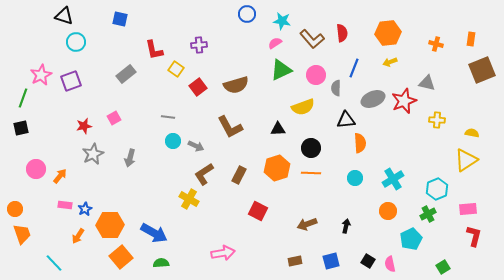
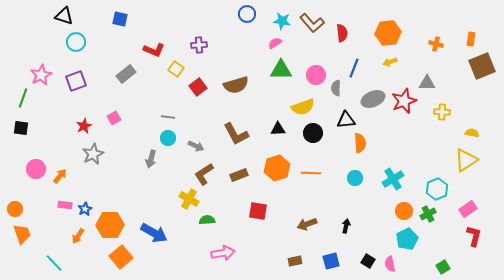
brown L-shape at (312, 39): moved 16 px up
red L-shape at (154, 50): rotated 55 degrees counterclockwise
green triangle at (281, 70): rotated 25 degrees clockwise
brown square at (482, 70): moved 4 px up
purple square at (71, 81): moved 5 px right
gray triangle at (427, 83): rotated 12 degrees counterclockwise
yellow cross at (437, 120): moved 5 px right, 8 px up
red star at (84, 126): rotated 14 degrees counterclockwise
brown L-shape at (230, 127): moved 6 px right, 7 px down
black square at (21, 128): rotated 21 degrees clockwise
cyan circle at (173, 141): moved 5 px left, 3 px up
black circle at (311, 148): moved 2 px right, 15 px up
gray arrow at (130, 158): moved 21 px right, 1 px down
brown rectangle at (239, 175): rotated 42 degrees clockwise
pink rectangle at (468, 209): rotated 30 degrees counterclockwise
red square at (258, 211): rotated 18 degrees counterclockwise
orange circle at (388, 211): moved 16 px right
cyan pentagon at (411, 239): moved 4 px left
green semicircle at (161, 263): moved 46 px right, 43 px up
